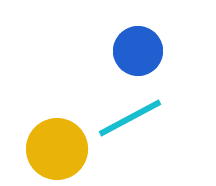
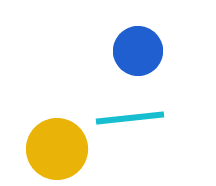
cyan line: rotated 22 degrees clockwise
